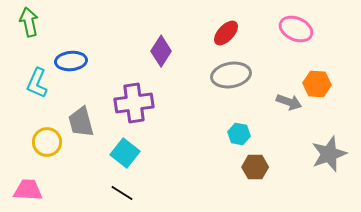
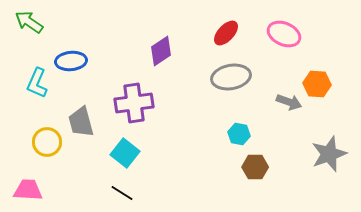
green arrow: rotated 44 degrees counterclockwise
pink ellipse: moved 12 px left, 5 px down
purple diamond: rotated 24 degrees clockwise
gray ellipse: moved 2 px down
